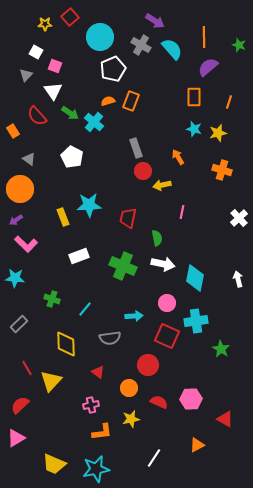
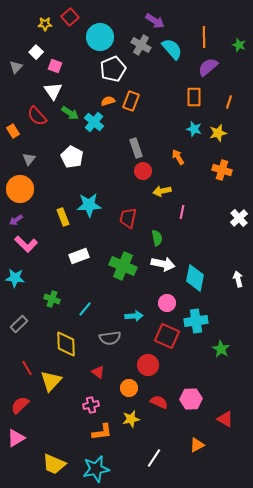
white square at (36, 52): rotated 16 degrees clockwise
gray triangle at (26, 75): moved 10 px left, 8 px up
gray triangle at (29, 159): rotated 32 degrees clockwise
yellow arrow at (162, 185): moved 6 px down
